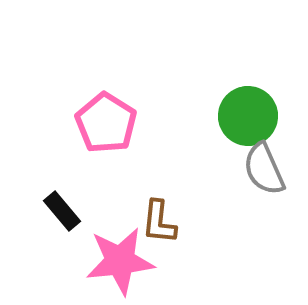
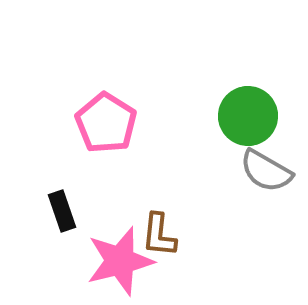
gray semicircle: moved 2 px right, 2 px down; rotated 36 degrees counterclockwise
black rectangle: rotated 21 degrees clockwise
brown L-shape: moved 13 px down
pink star: rotated 8 degrees counterclockwise
